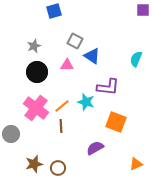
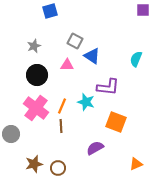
blue square: moved 4 px left
black circle: moved 3 px down
orange line: rotated 28 degrees counterclockwise
